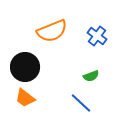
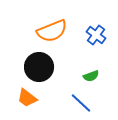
blue cross: moved 1 px left, 1 px up
black circle: moved 14 px right
orange trapezoid: moved 2 px right
